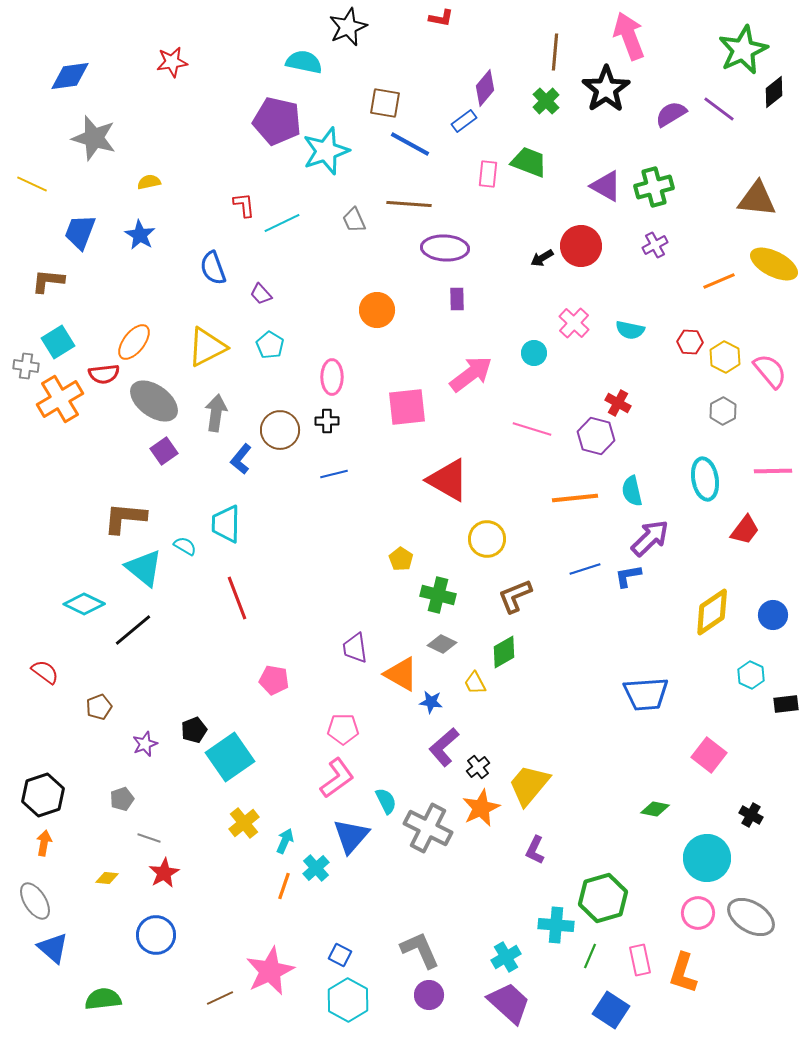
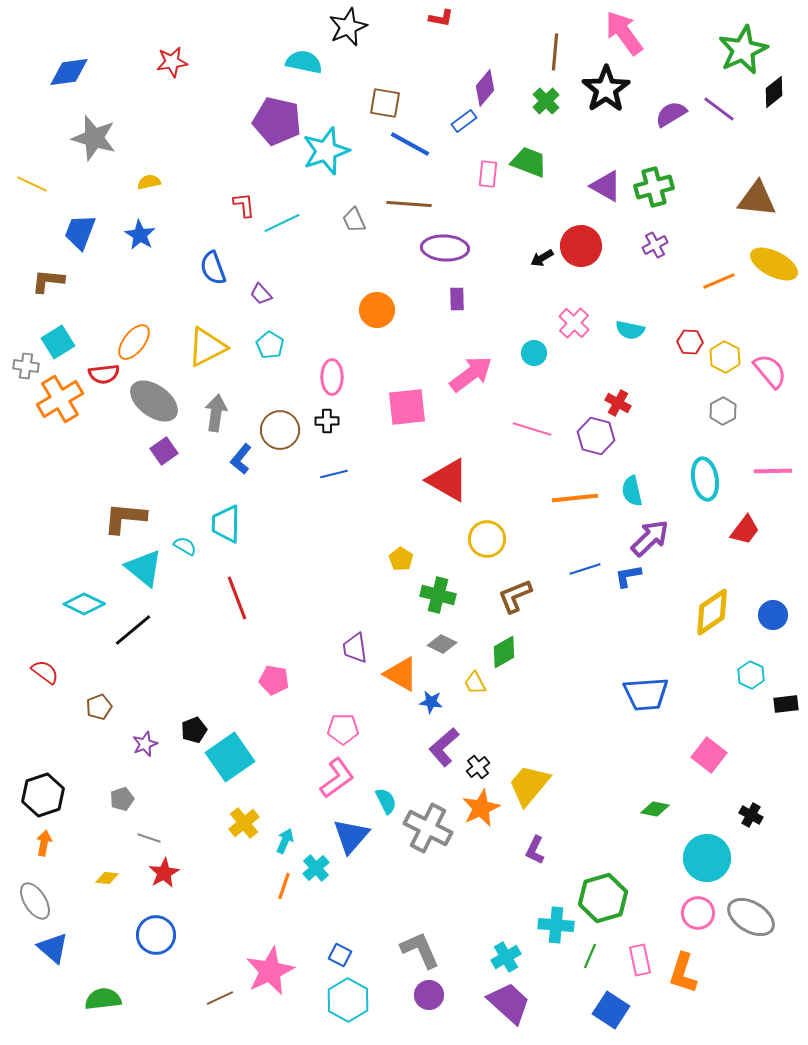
pink arrow at (629, 36): moved 5 px left, 3 px up; rotated 15 degrees counterclockwise
blue diamond at (70, 76): moved 1 px left, 4 px up
